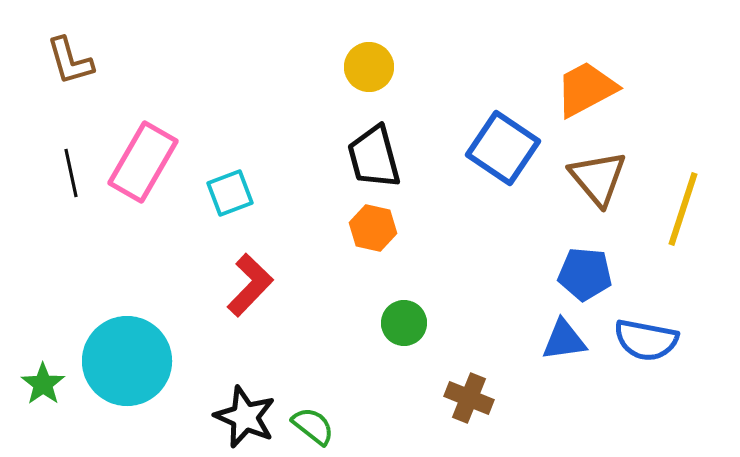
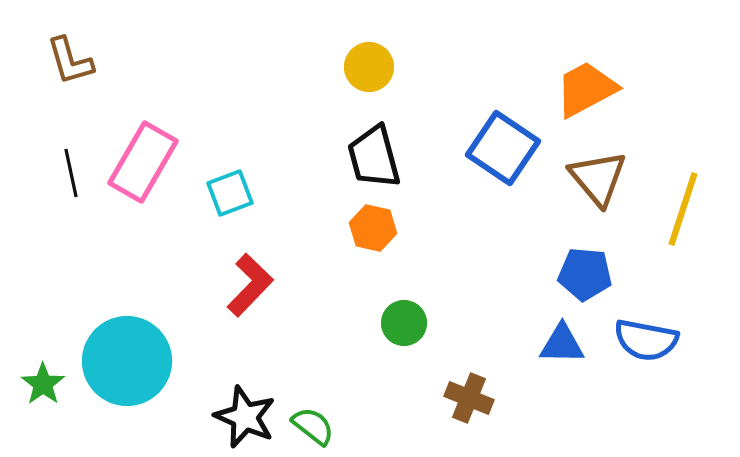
blue triangle: moved 2 px left, 4 px down; rotated 9 degrees clockwise
